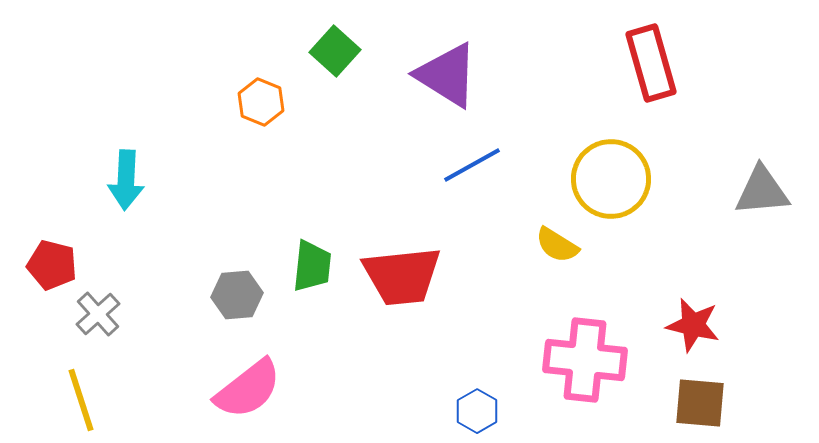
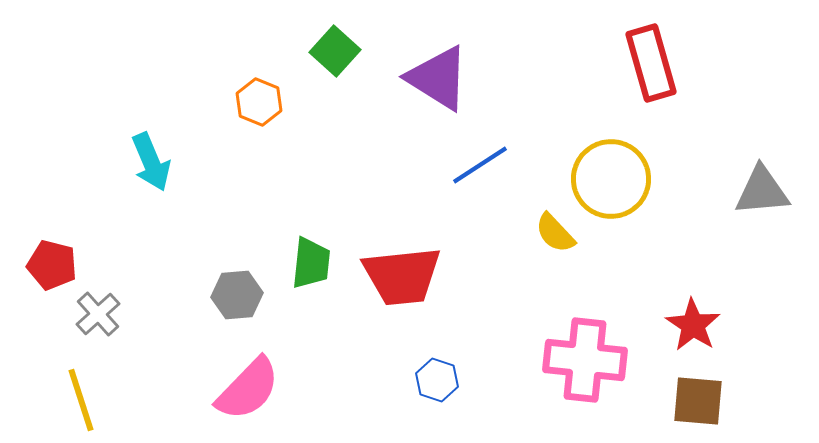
purple triangle: moved 9 px left, 3 px down
orange hexagon: moved 2 px left
blue line: moved 8 px right; rotated 4 degrees counterclockwise
cyan arrow: moved 25 px right, 18 px up; rotated 26 degrees counterclockwise
yellow semicircle: moved 2 px left, 12 px up; rotated 15 degrees clockwise
green trapezoid: moved 1 px left, 3 px up
red star: rotated 20 degrees clockwise
pink semicircle: rotated 8 degrees counterclockwise
brown square: moved 2 px left, 2 px up
blue hexagon: moved 40 px left, 31 px up; rotated 12 degrees counterclockwise
